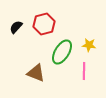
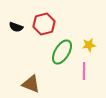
black semicircle: rotated 112 degrees counterclockwise
yellow star: rotated 16 degrees counterclockwise
brown triangle: moved 5 px left, 11 px down
